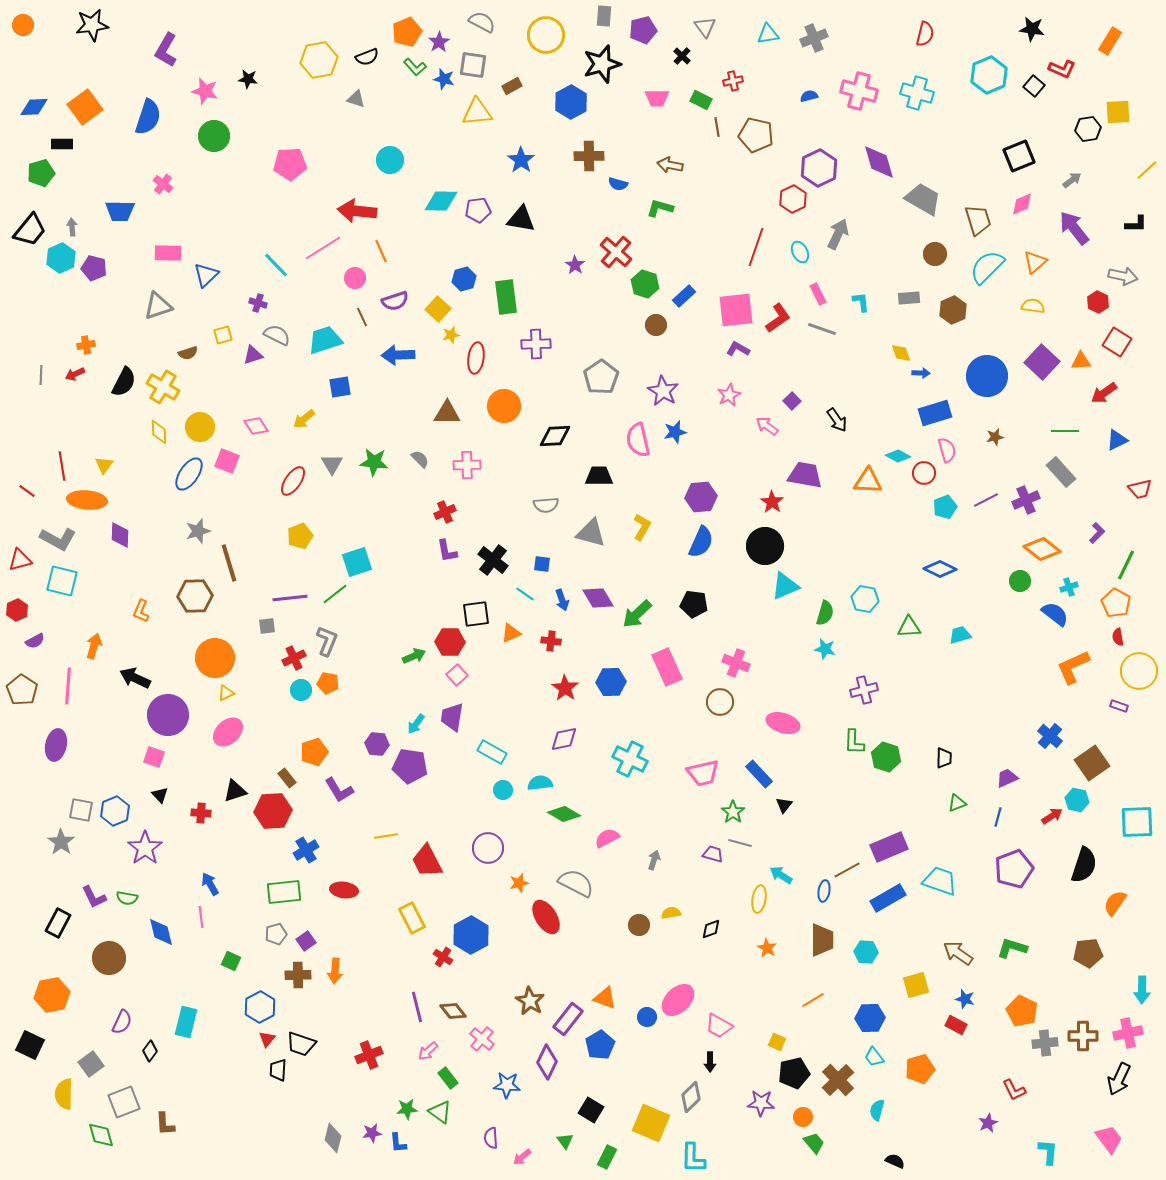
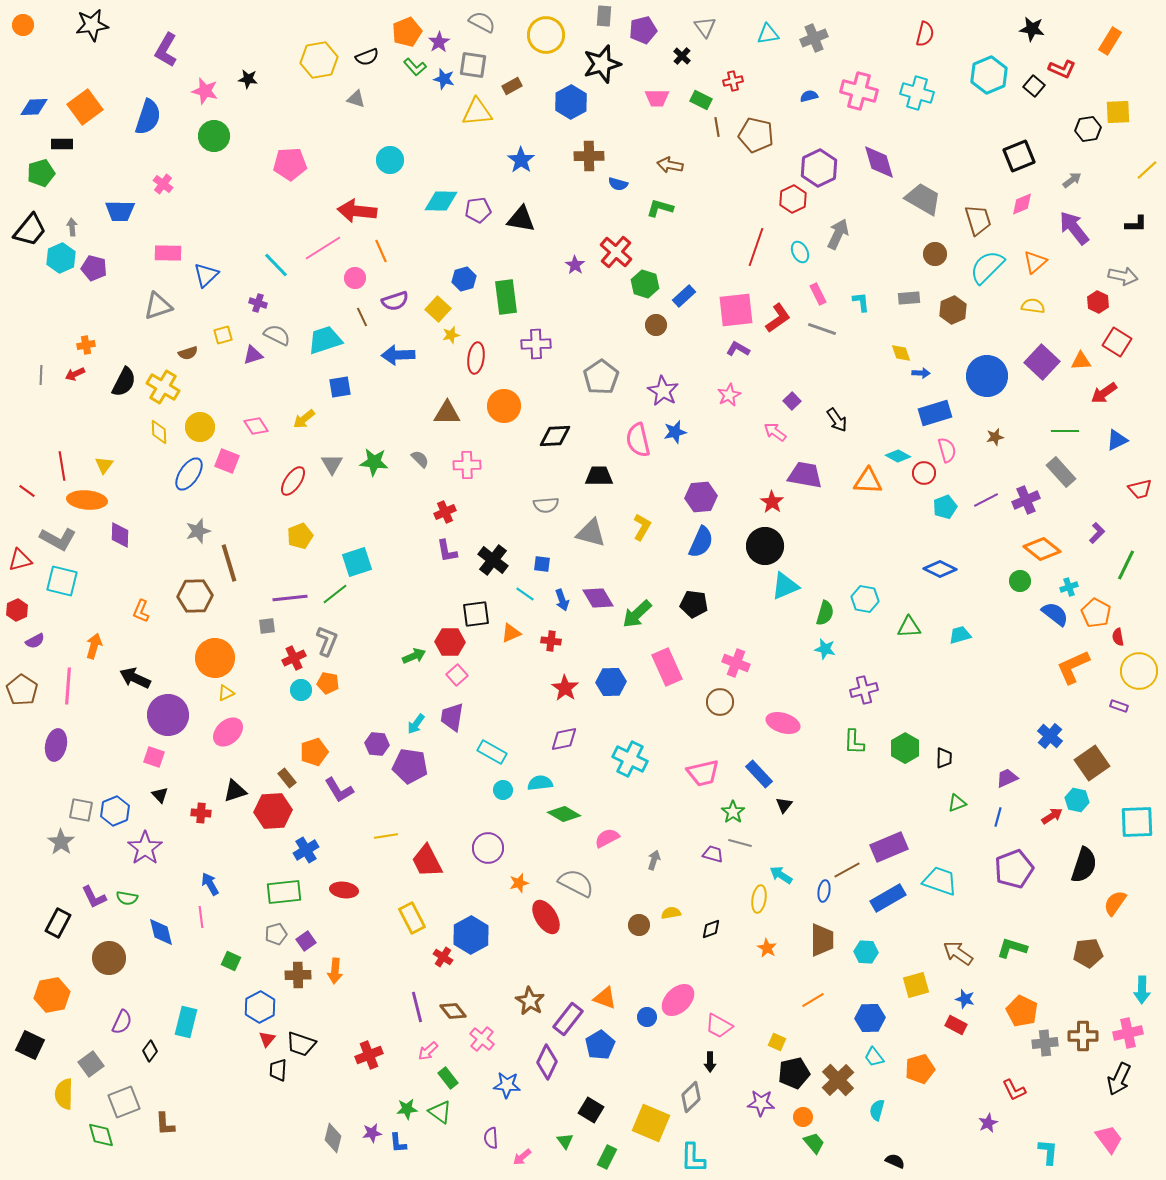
pink arrow at (767, 426): moved 8 px right, 6 px down
orange pentagon at (1116, 603): moved 20 px left, 10 px down
green hexagon at (886, 757): moved 19 px right, 9 px up; rotated 12 degrees clockwise
